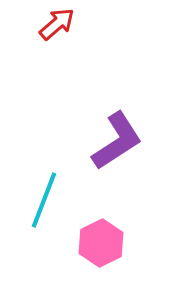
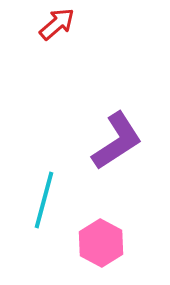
cyan line: rotated 6 degrees counterclockwise
pink hexagon: rotated 6 degrees counterclockwise
